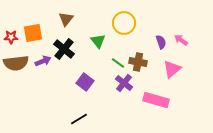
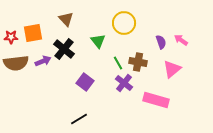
brown triangle: rotated 21 degrees counterclockwise
green line: rotated 24 degrees clockwise
